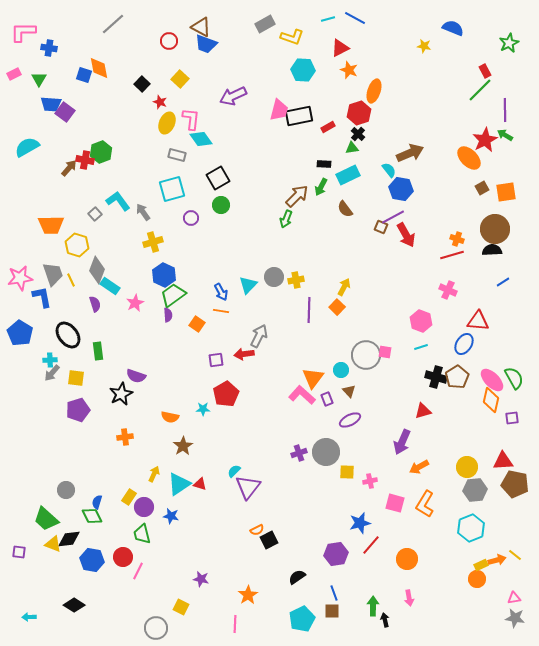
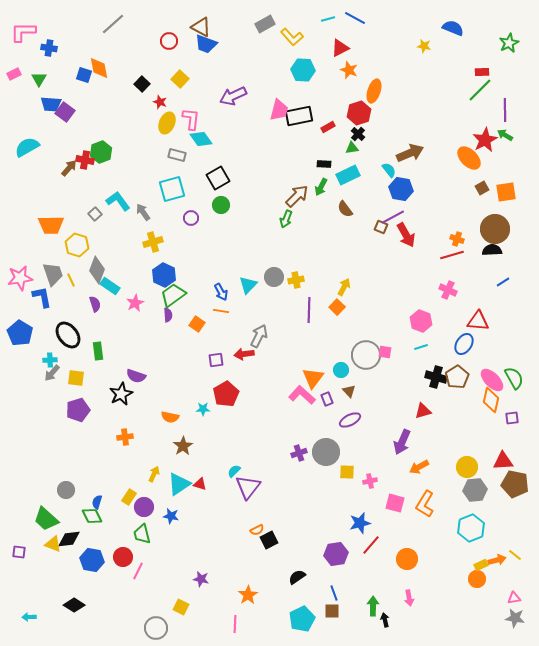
yellow L-shape at (292, 37): rotated 30 degrees clockwise
red rectangle at (485, 71): moved 3 px left, 1 px down; rotated 64 degrees counterclockwise
